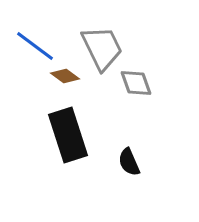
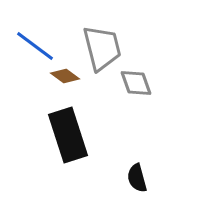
gray trapezoid: rotated 12 degrees clockwise
black semicircle: moved 8 px right, 16 px down; rotated 8 degrees clockwise
